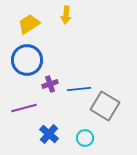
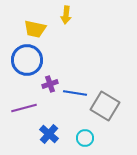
yellow trapezoid: moved 6 px right, 5 px down; rotated 135 degrees counterclockwise
blue line: moved 4 px left, 4 px down; rotated 15 degrees clockwise
